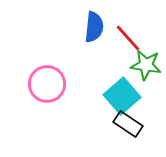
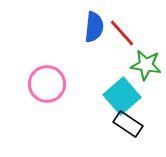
red line: moved 6 px left, 5 px up
